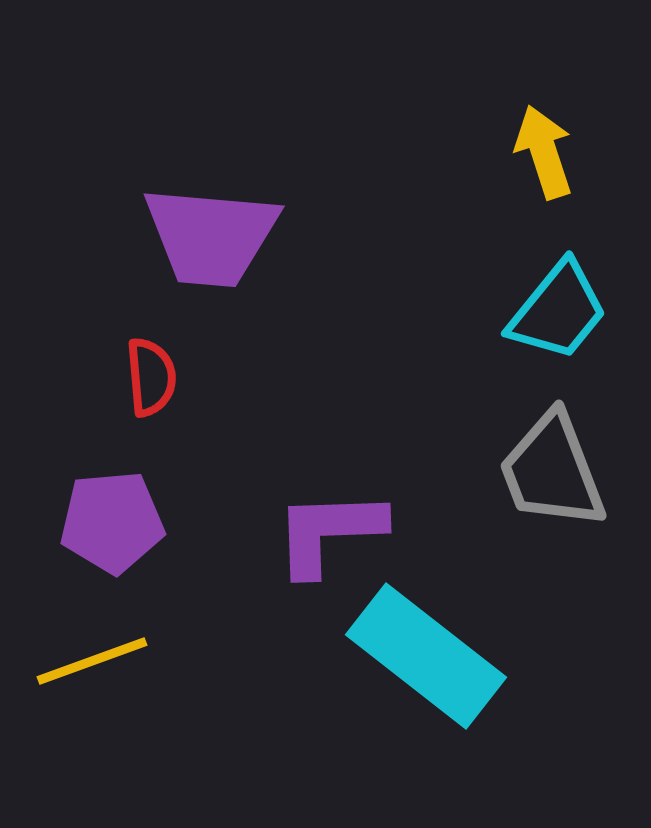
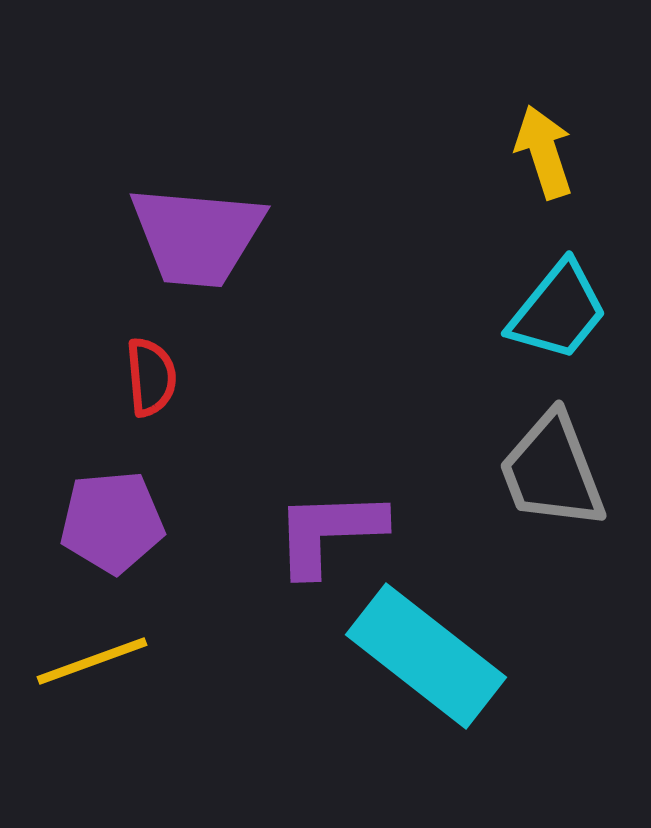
purple trapezoid: moved 14 px left
